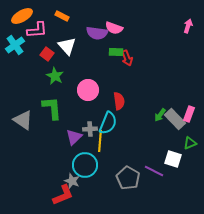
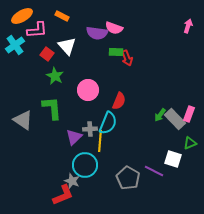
red semicircle: rotated 30 degrees clockwise
